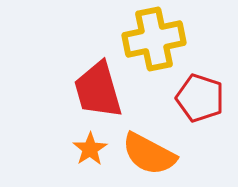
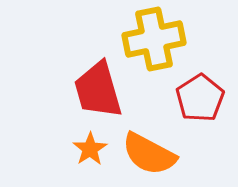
red pentagon: rotated 21 degrees clockwise
